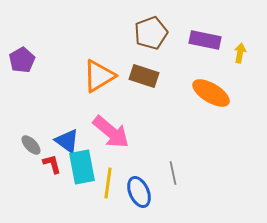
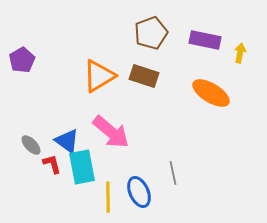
yellow line: moved 14 px down; rotated 8 degrees counterclockwise
